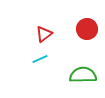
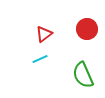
green semicircle: rotated 112 degrees counterclockwise
